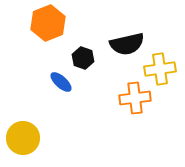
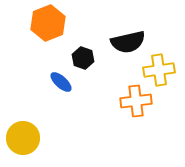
black semicircle: moved 1 px right, 2 px up
yellow cross: moved 1 px left, 1 px down
orange cross: moved 1 px right, 3 px down
